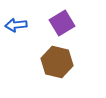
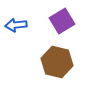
purple square: moved 2 px up
